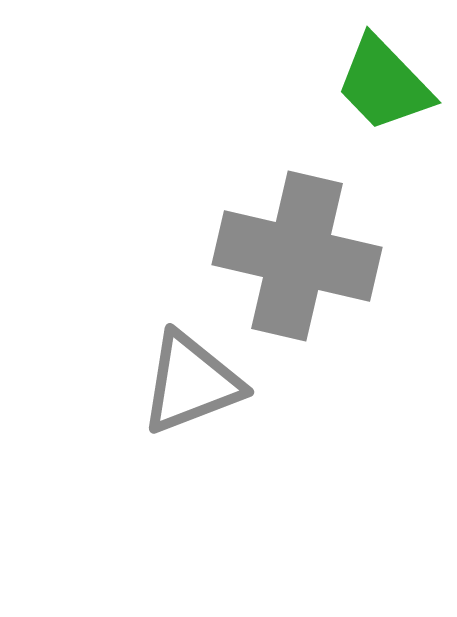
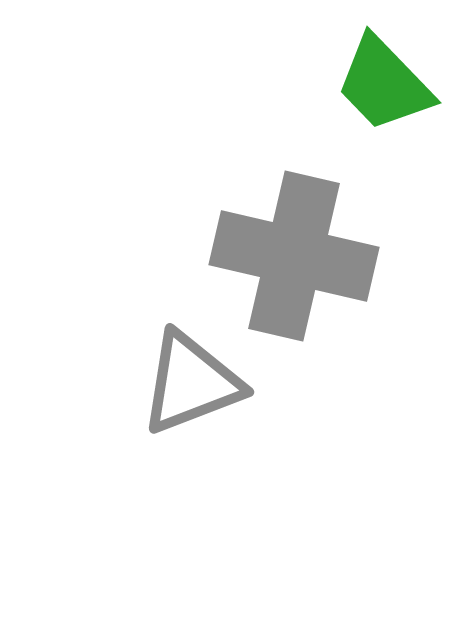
gray cross: moved 3 px left
